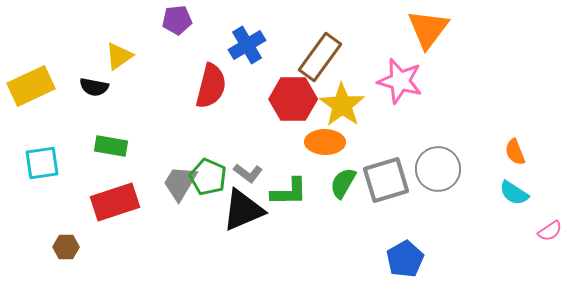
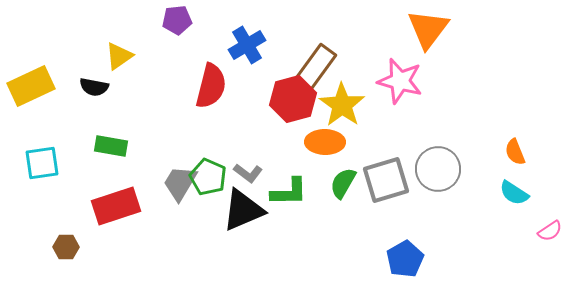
brown rectangle: moved 5 px left, 11 px down
red hexagon: rotated 15 degrees counterclockwise
red rectangle: moved 1 px right, 4 px down
